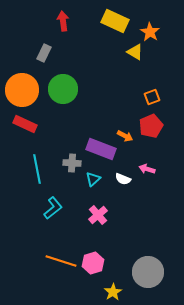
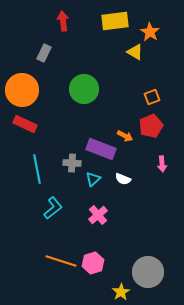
yellow rectangle: rotated 32 degrees counterclockwise
green circle: moved 21 px right
pink arrow: moved 15 px right, 5 px up; rotated 112 degrees counterclockwise
yellow star: moved 8 px right
